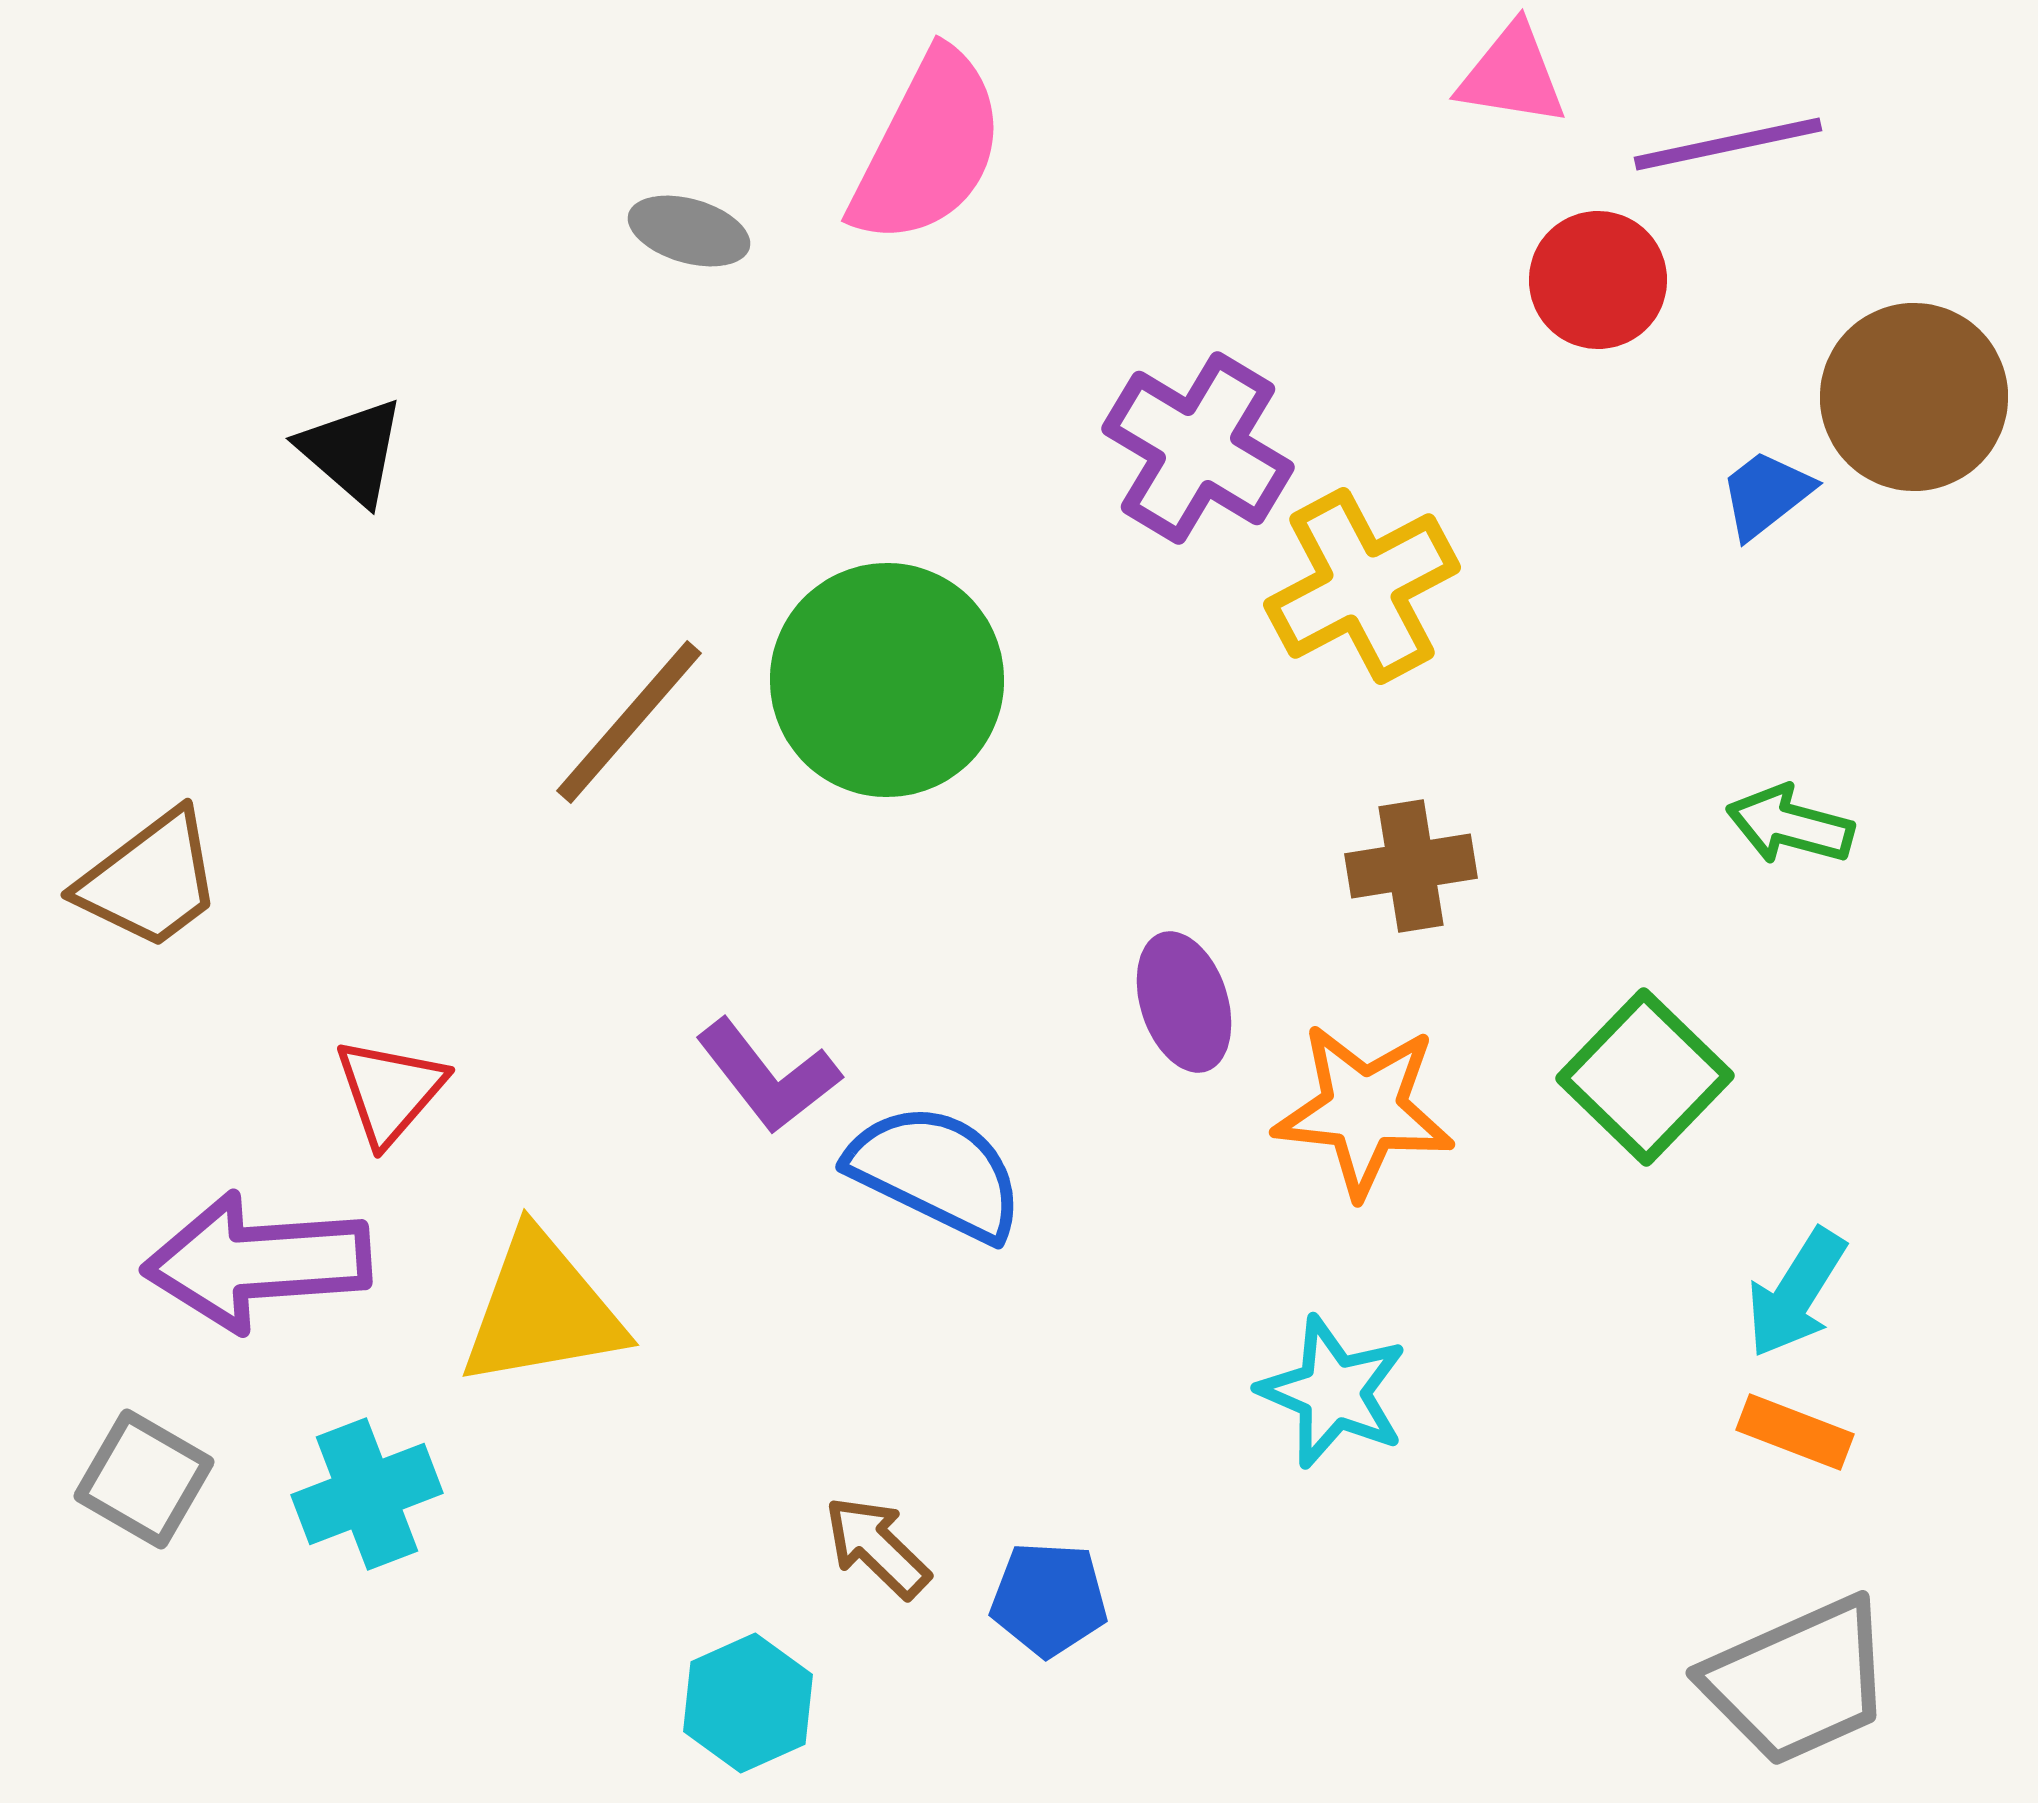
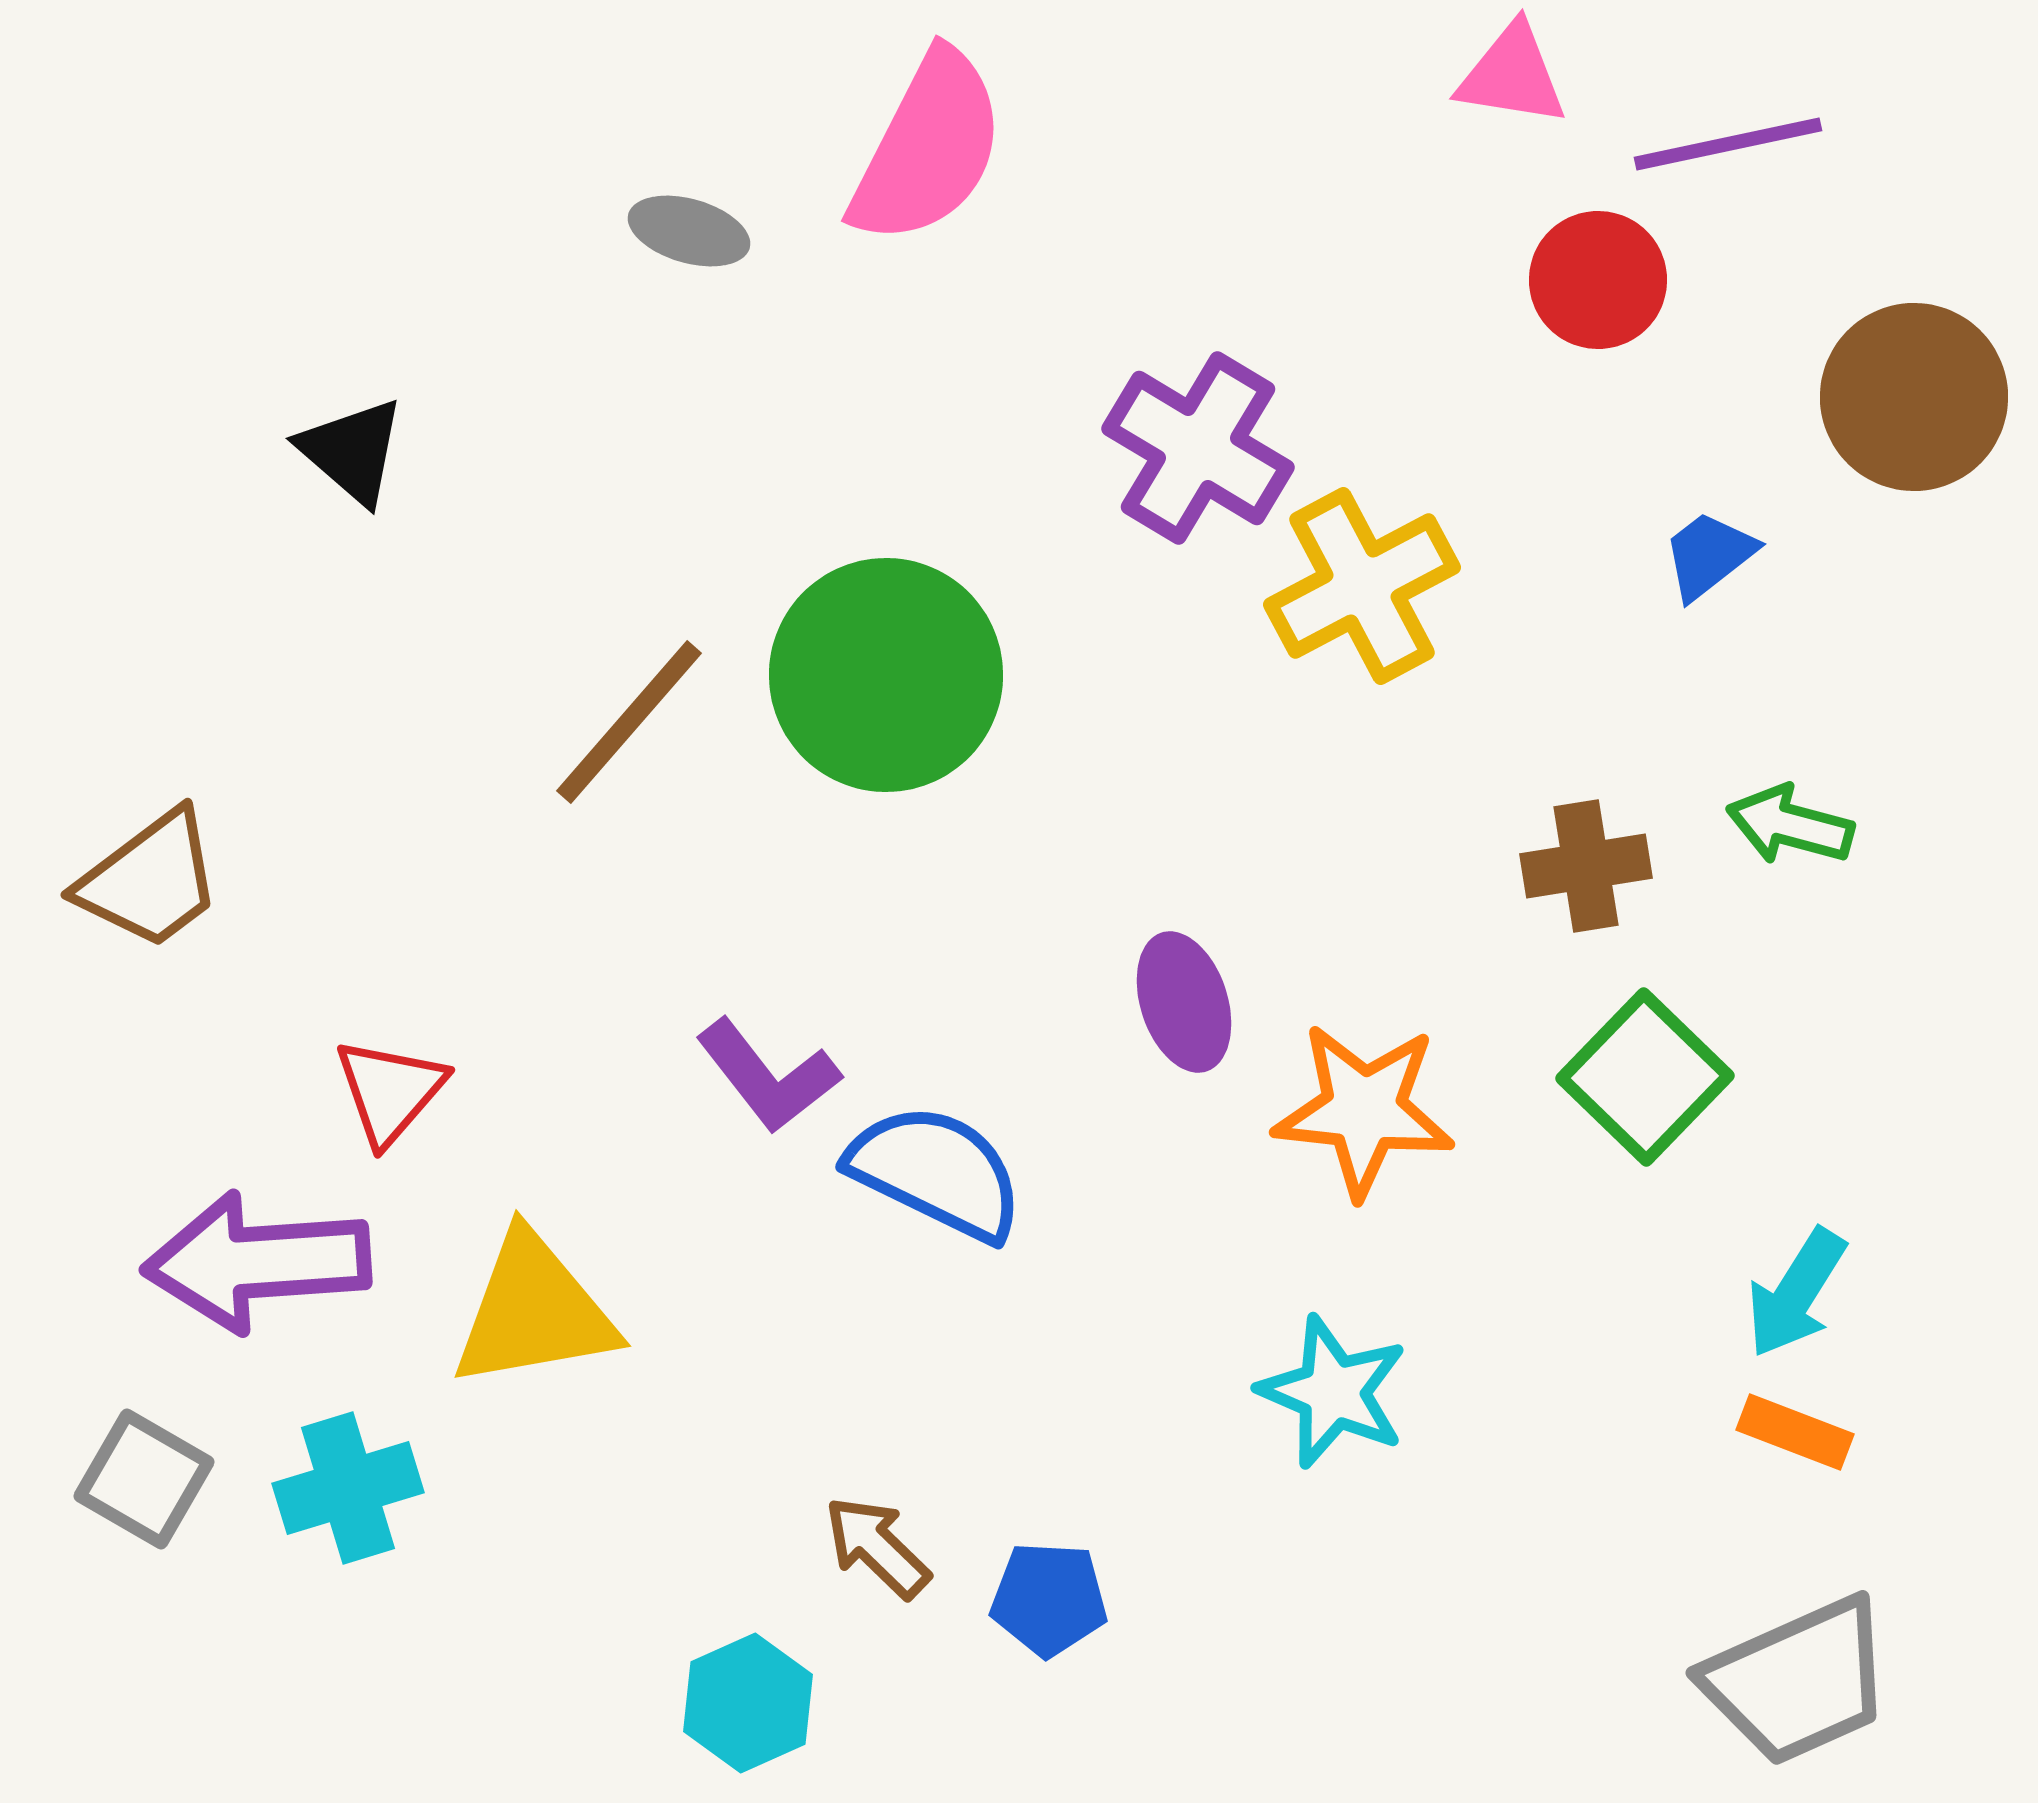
blue trapezoid: moved 57 px left, 61 px down
green circle: moved 1 px left, 5 px up
brown cross: moved 175 px right
yellow triangle: moved 8 px left, 1 px down
cyan cross: moved 19 px left, 6 px up; rotated 4 degrees clockwise
